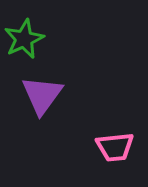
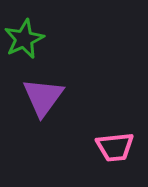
purple triangle: moved 1 px right, 2 px down
